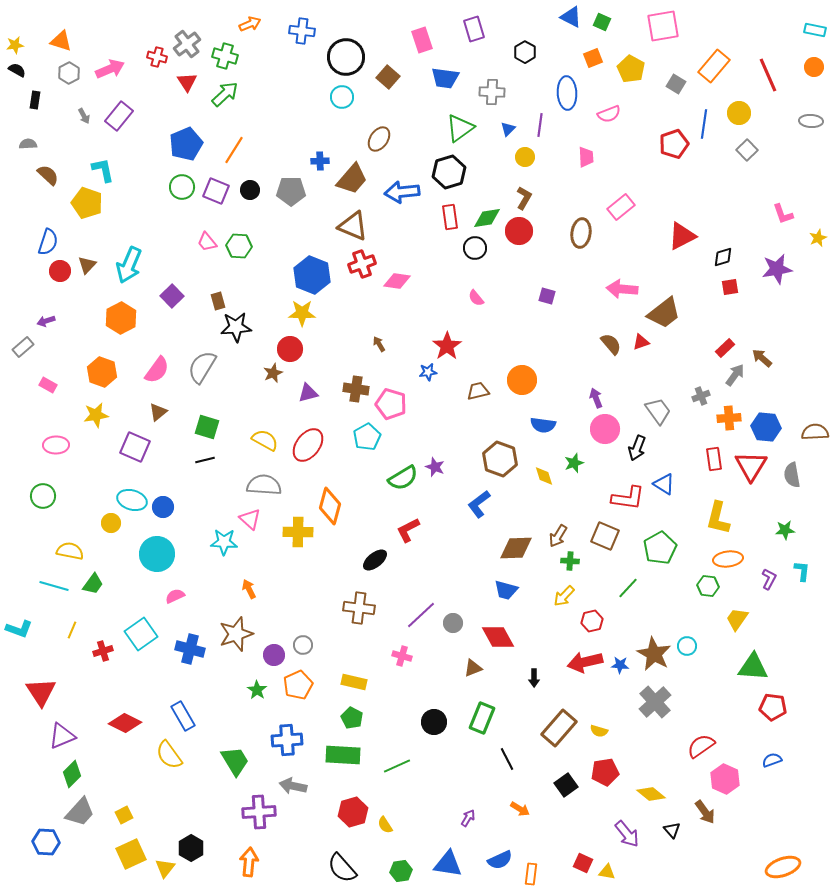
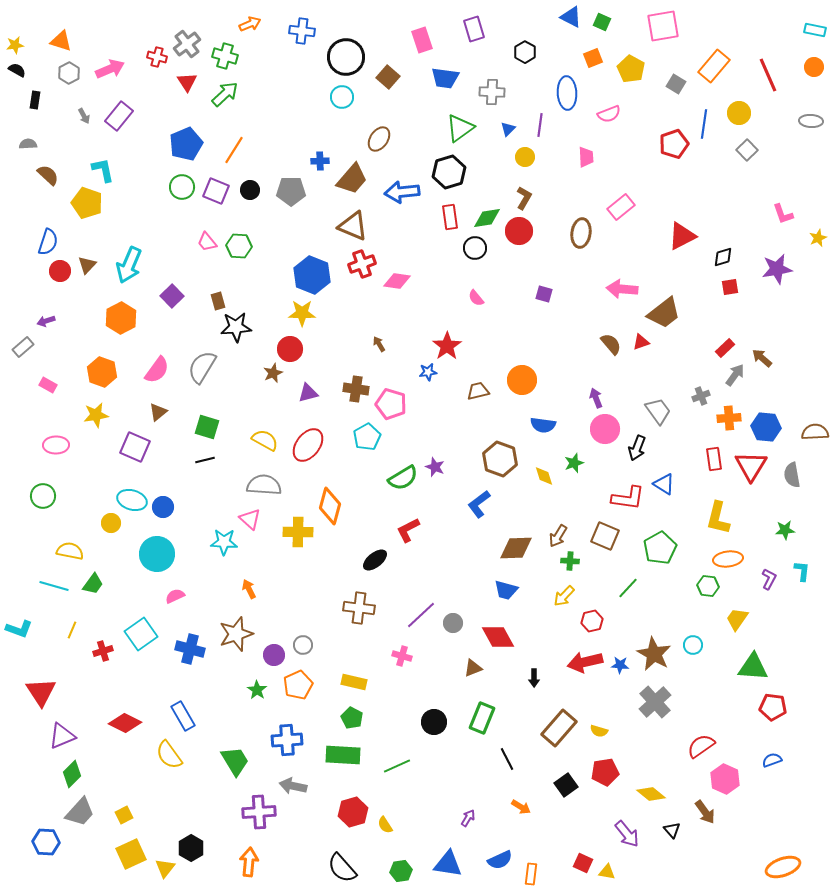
purple square at (547, 296): moved 3 px left, 2 px up
cyan circle at (687, 646): moved 6 px right, 1 px up
orange arrow at (520, 809): moved 1 px right, 2 px up
